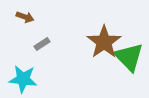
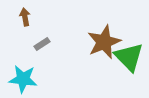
brown arrow: rotated 120 degrees counterclockwise
brown star: rotated 12 degrees clockwise
